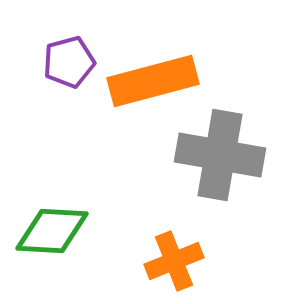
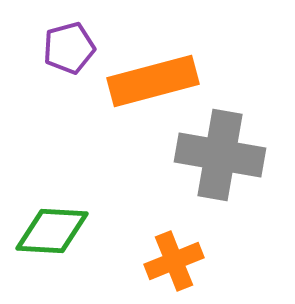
purple pentagon: moved 14 px up
